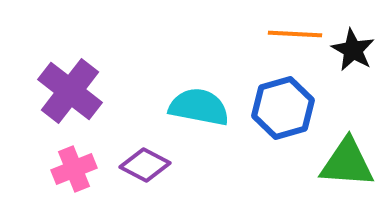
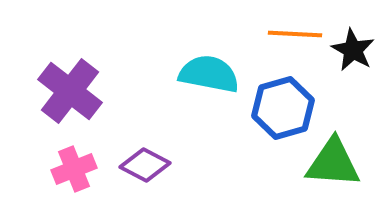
cyan semicircle: moved 10 px right, 33 px up
green triangle: moved 14 px left
